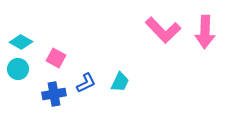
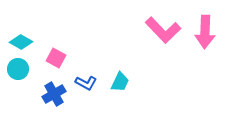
blue L-shape: rotated 55 degrees clockwise
blue cross: rotated 20 degrees counterclockwise
